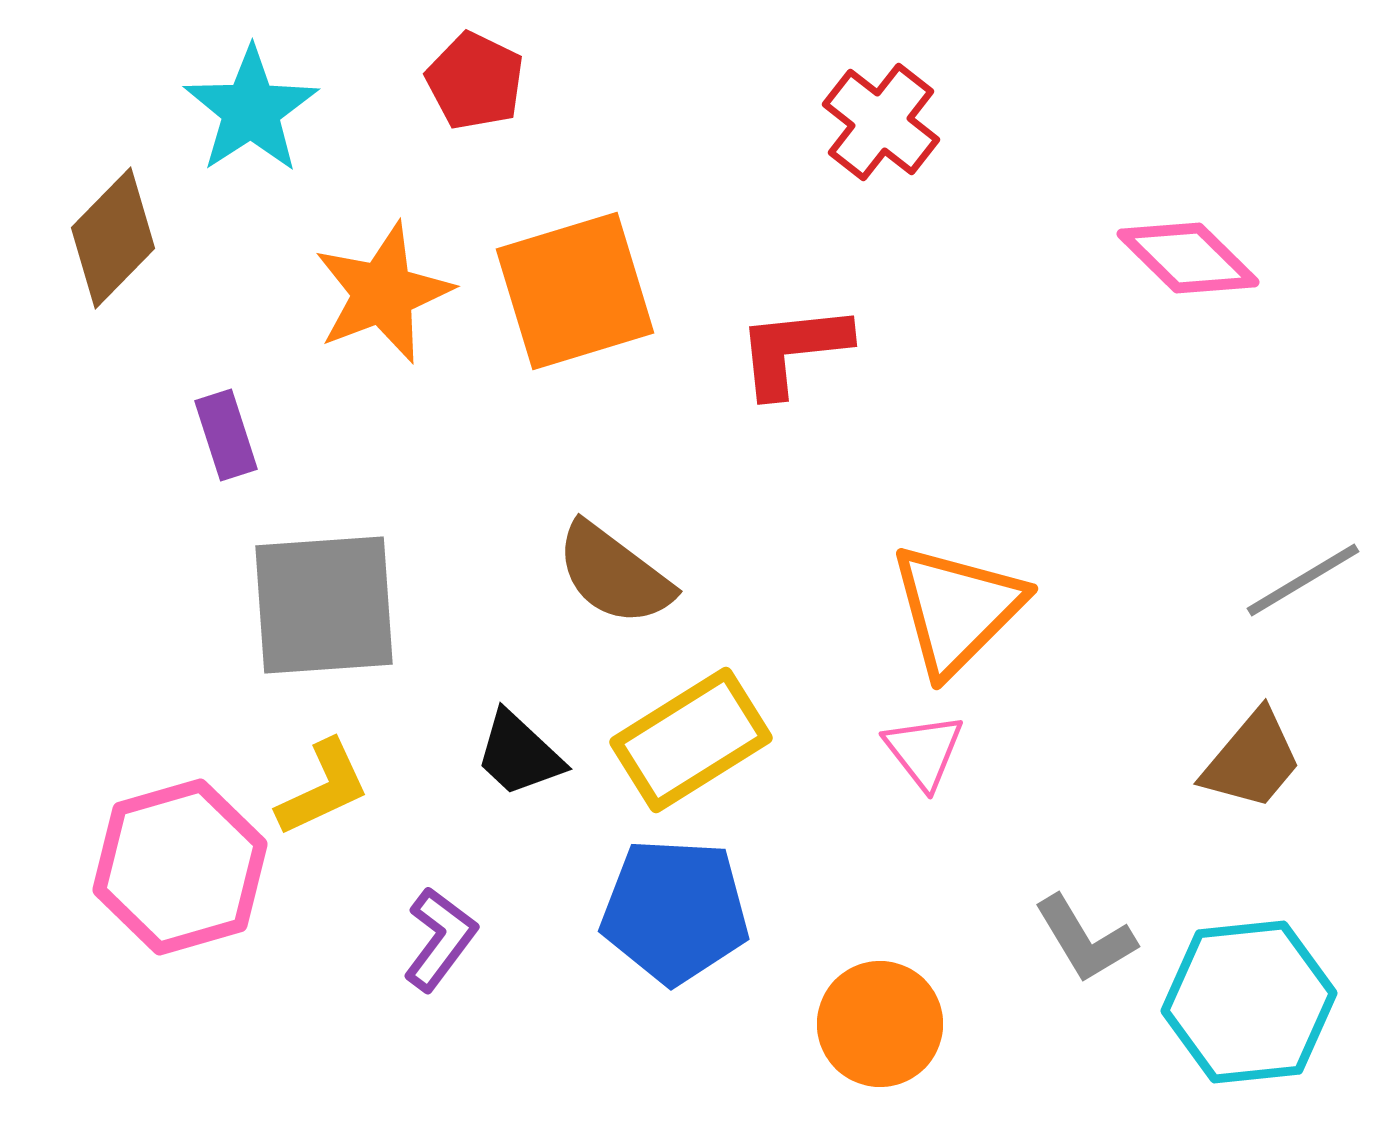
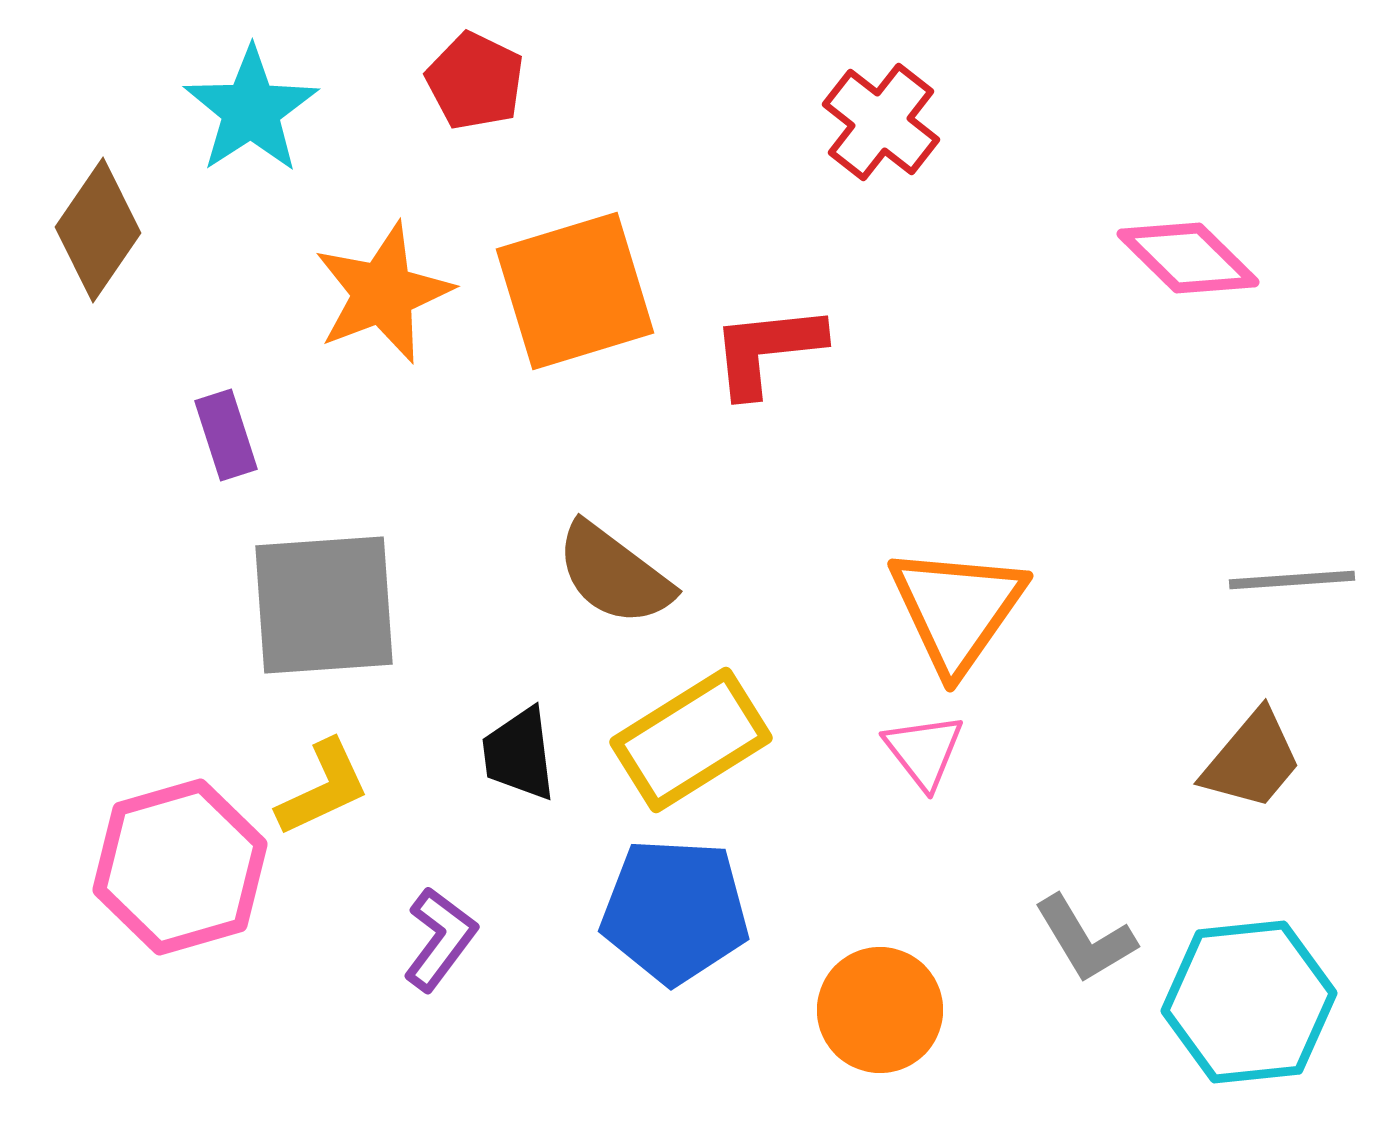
brown diamond: moved 15 px left, 8 px up; rotated 10 degrees counterclockwise
red L-shape: moved 26 px left
gray line: moved 11 px left; rotated 27 degrees clockwise
orange triangle: rotated 10 degrees counterclockwise
black trapezoid: rotated 40 degrees clockwise
orange circle: moved 14 px up
